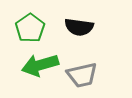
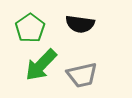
black semicircle: moved 1 px right, 3 px up
green arrow: moved 1 px right; rotated 30 degrees counterclockwise
